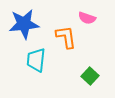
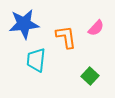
pink semicircle: moved 9 px right, 10 px down; rotated 66 degrees counterclockwise
